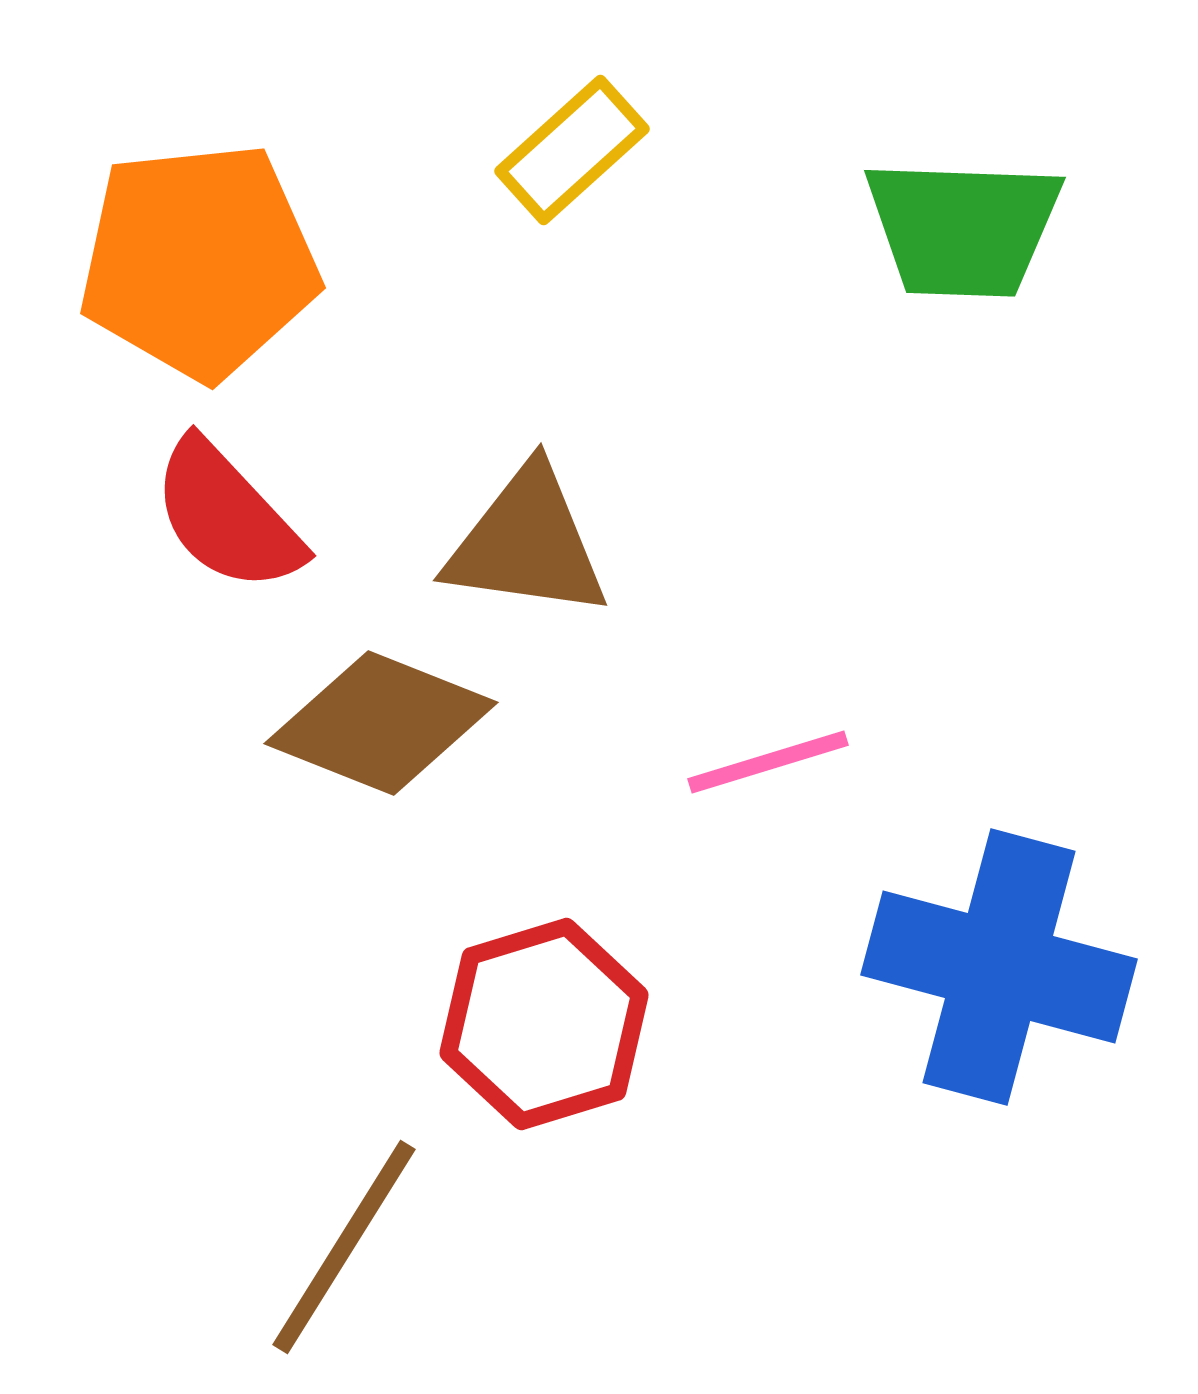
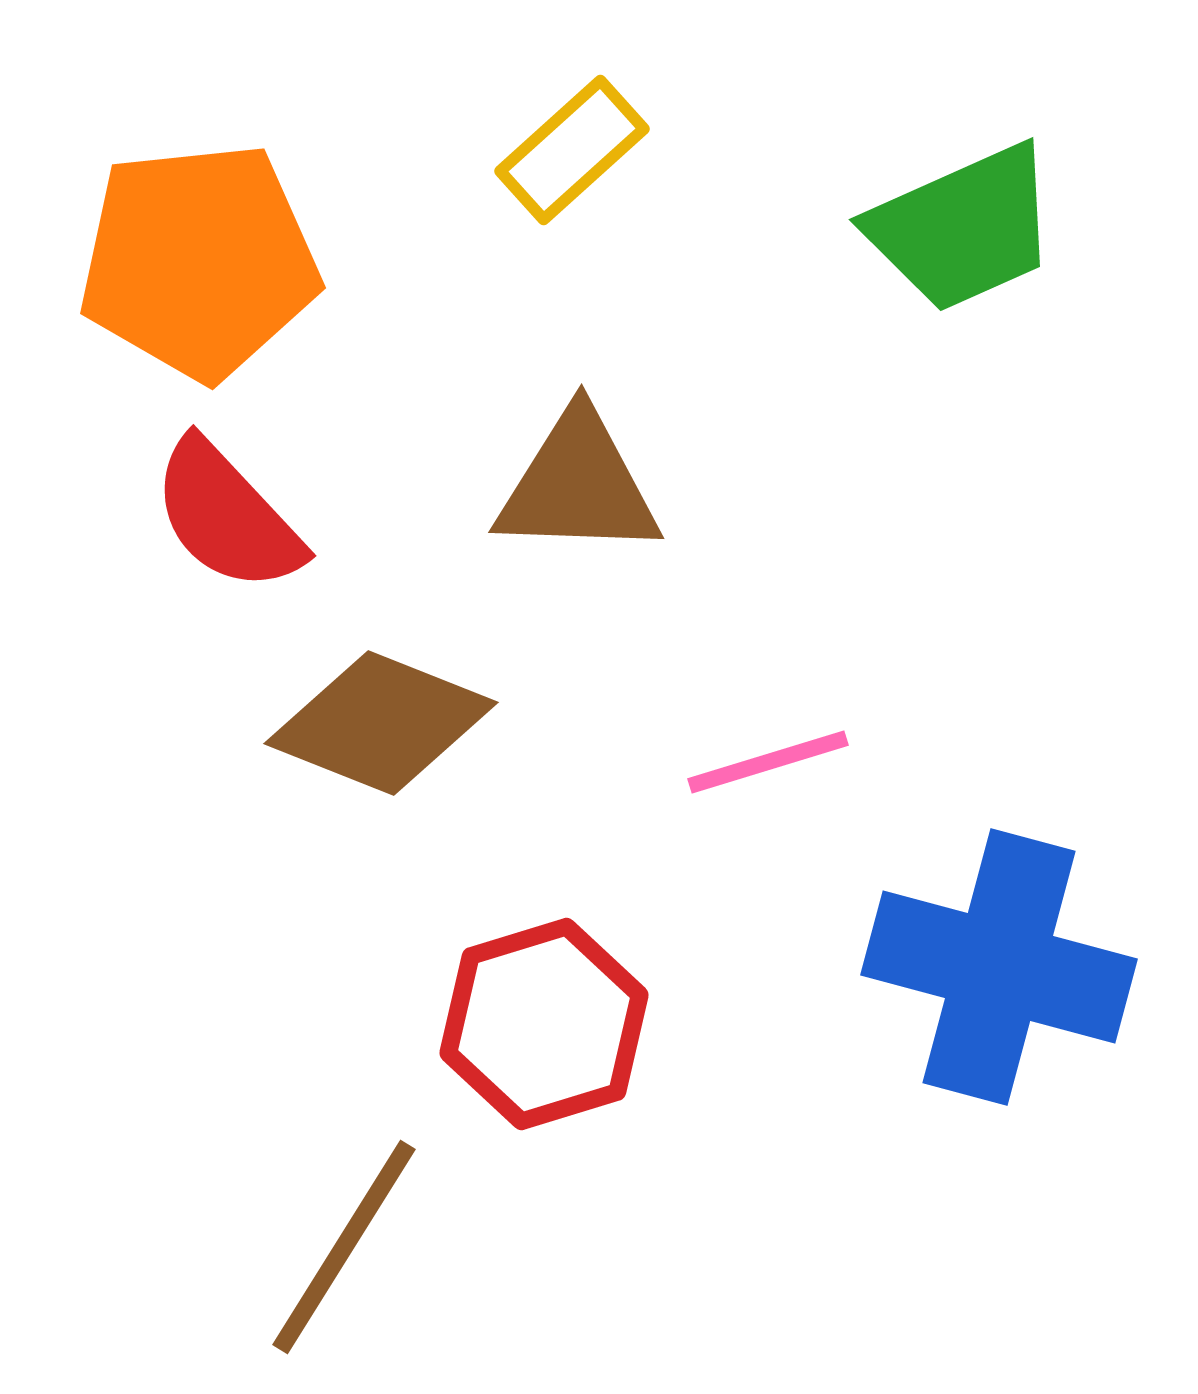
green trapezoid: rotated 26 degrees counterclockwise
brown triangle: moved 51 px right, 58 px up; rotated 6 degrees counterclockwise
